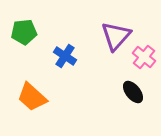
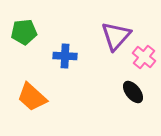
blue cross: rotated 30 degrees counterclockwise
